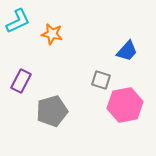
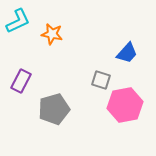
blue trapezoid: moved 2 px down
gray pentagon: moved 2 px right, 2 px up
